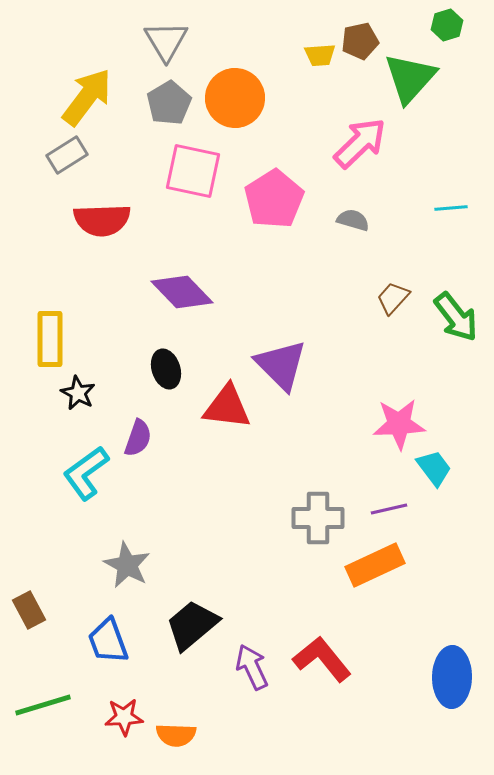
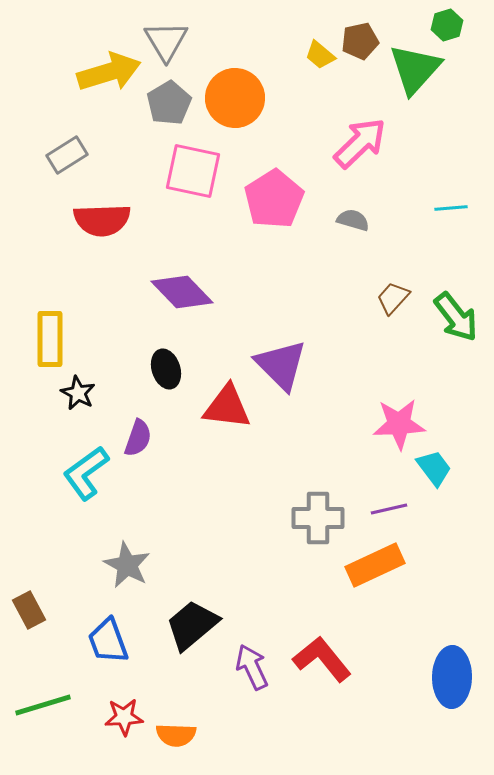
yellow trapezoid: rotated 44 degrees clockwise
green triangle: moved 5 px right, 9 px up
yellow arrow: moved 22 px right, 25 px up; rotated 36 degrees clockwise
